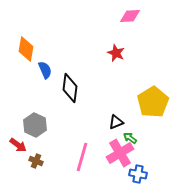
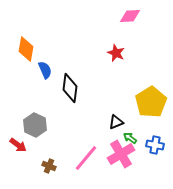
yellow pentagon: moved 2 px left
pink cross: moved 1 px right, 1 px down
pink line: moved 4 px right, 1 px down; rotated 24 degrees clockwise
brown cross: moved 13 px right, 5 px down
blue cross: moved 17 px right, 29 px up
